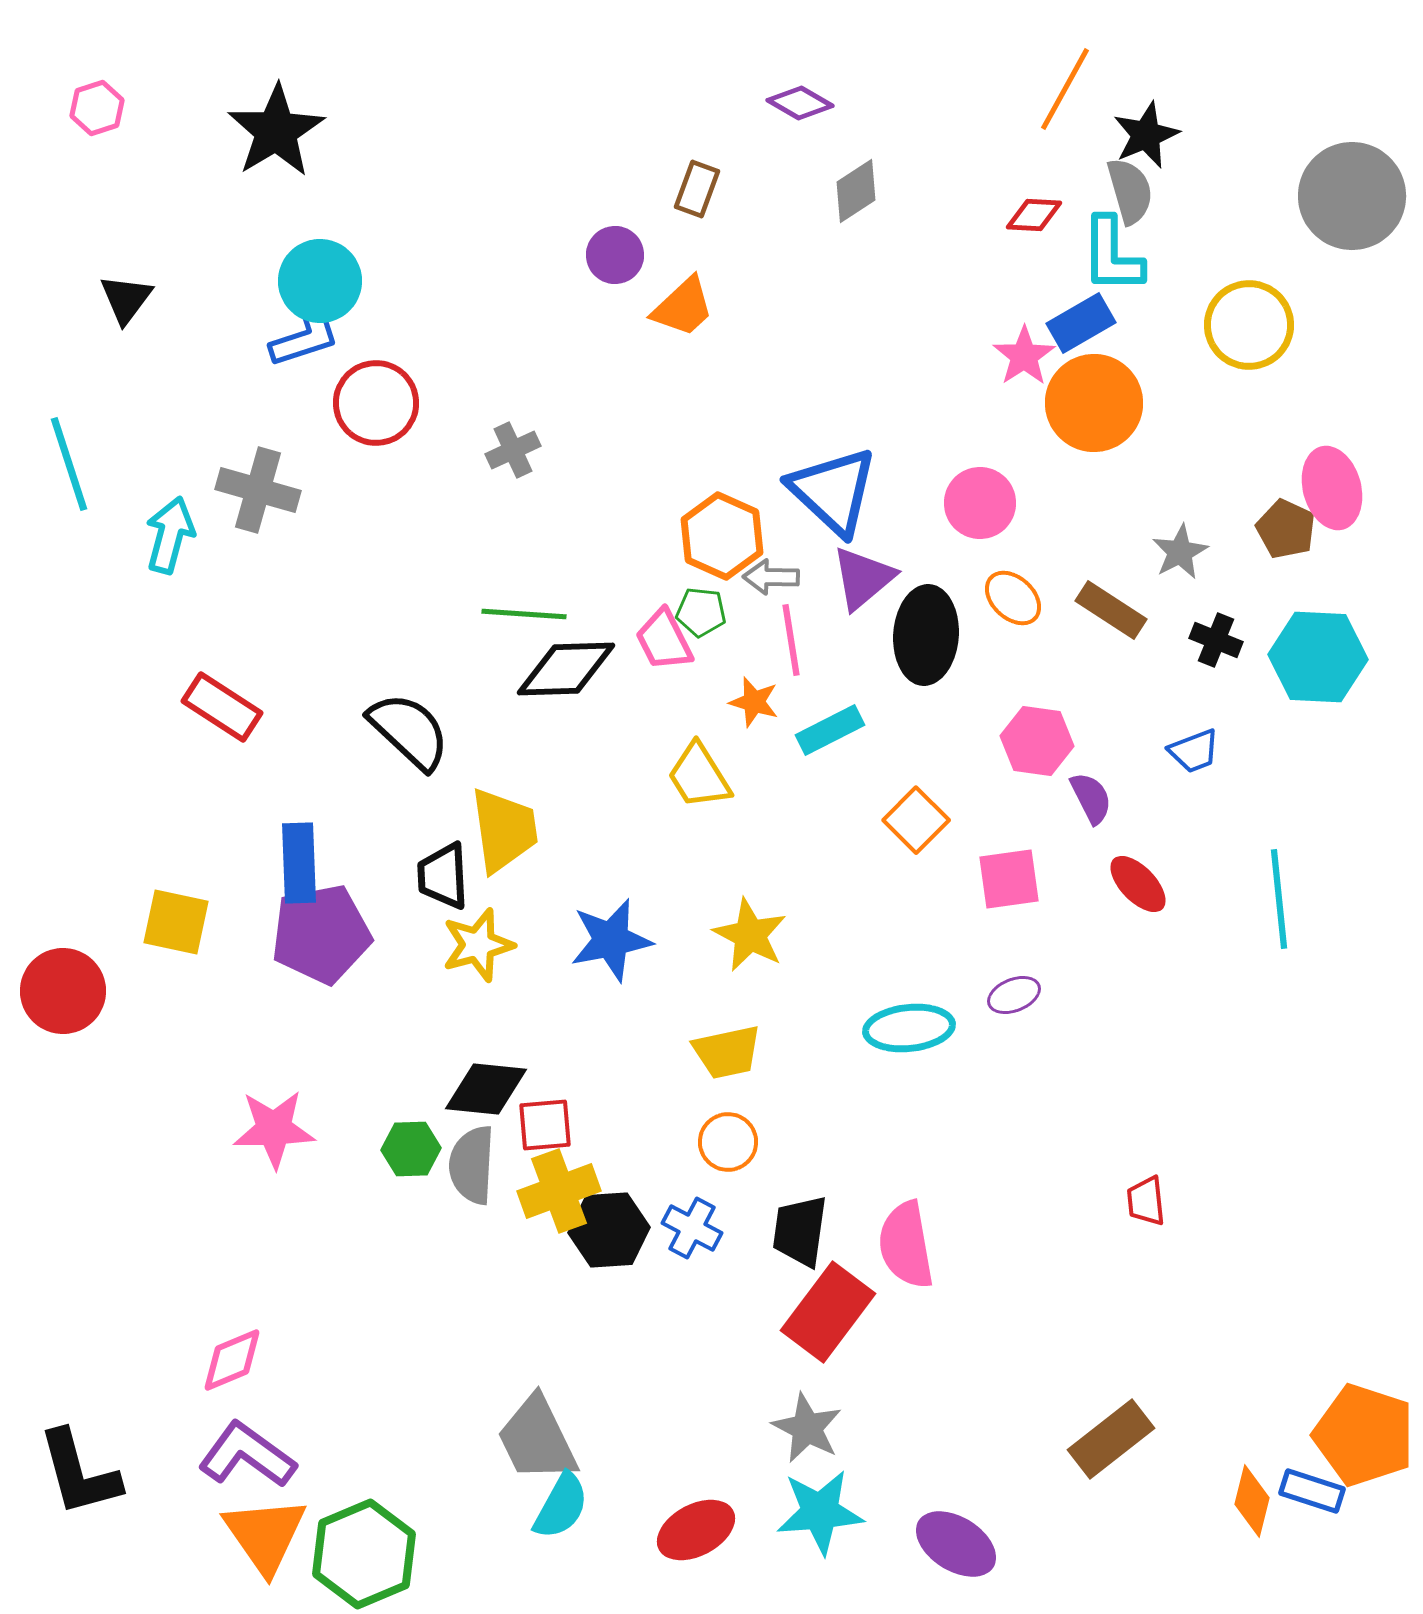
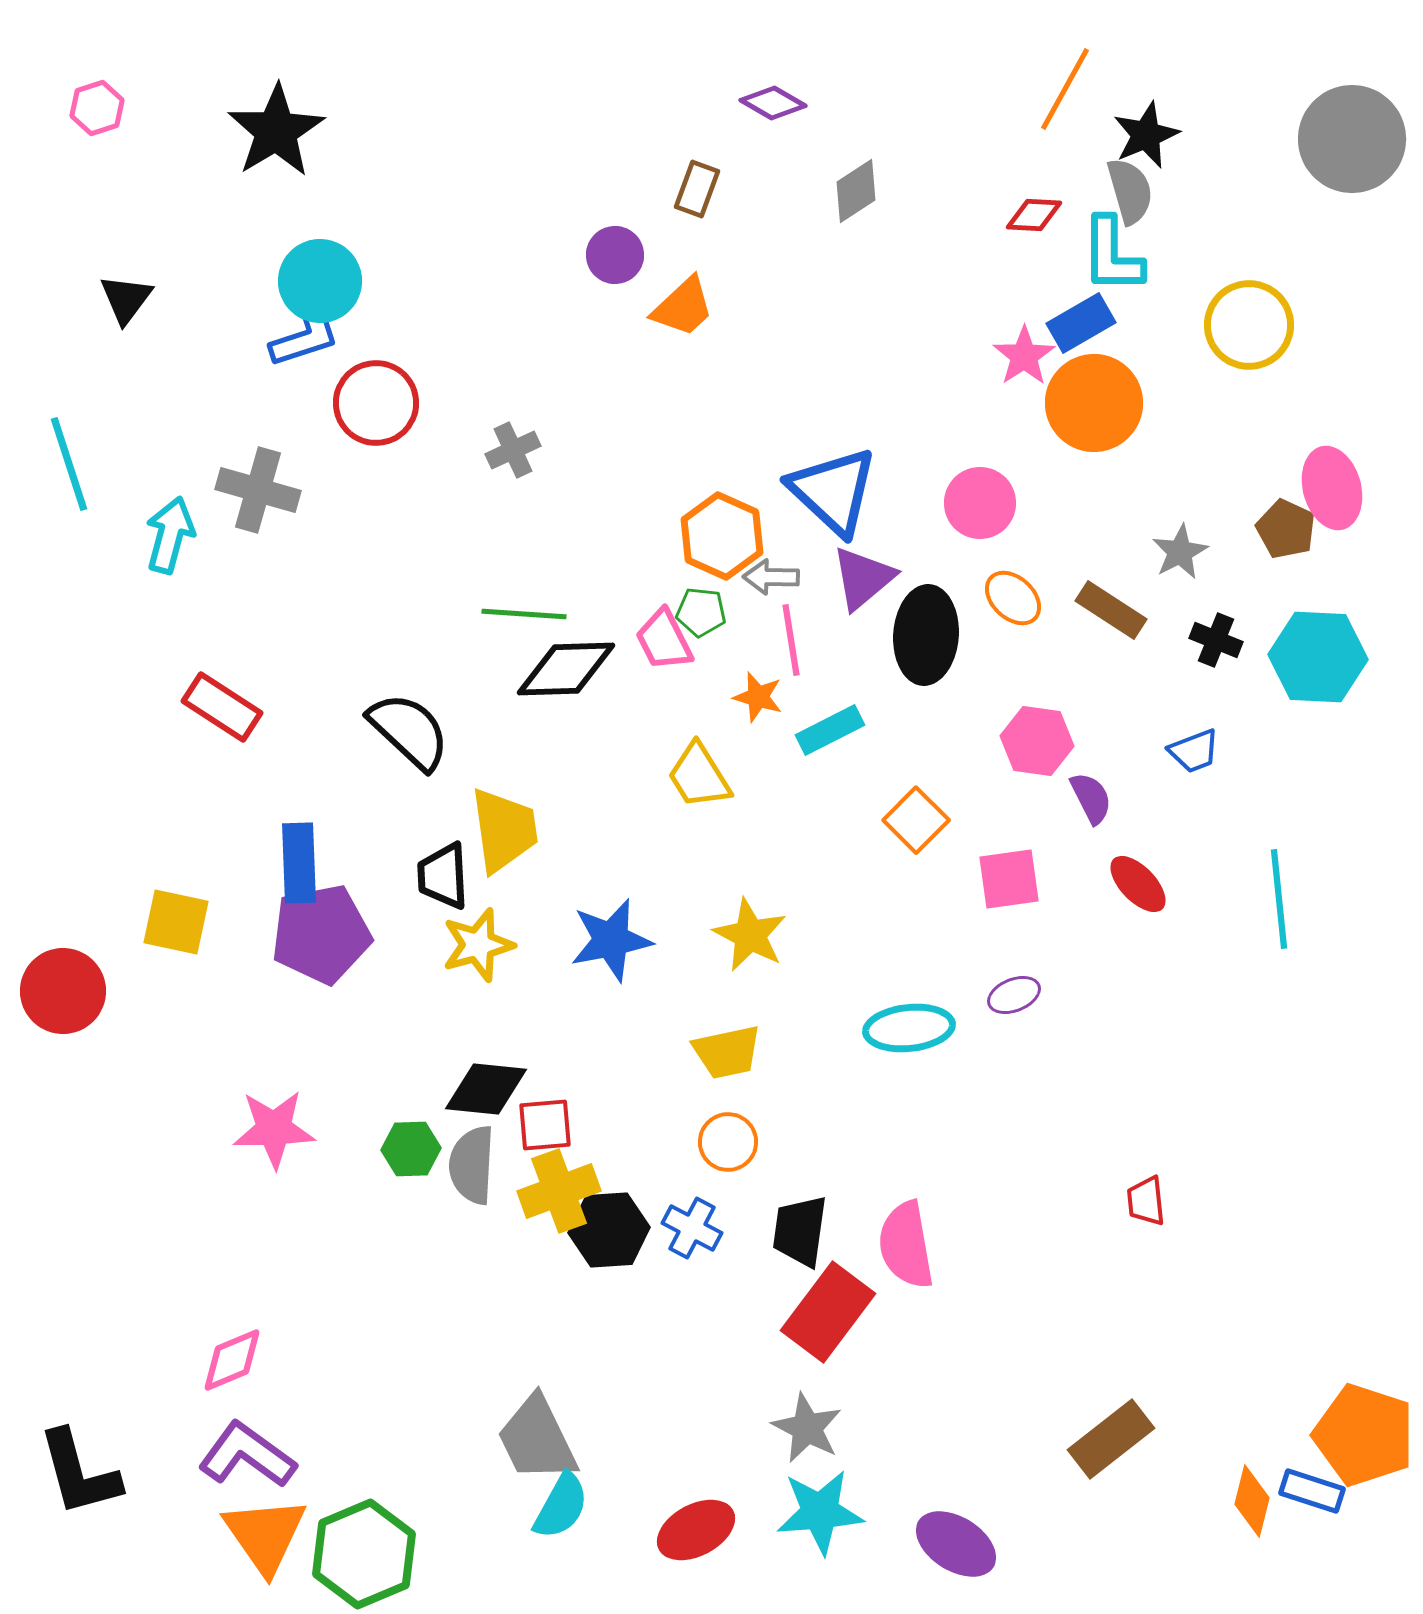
purple diamond at (800, 103): moved 27 px left
gray circle at (1352, 196): moved 57 px up
orange star at (754, 702): moved 4 px right, 5 px up
